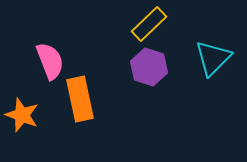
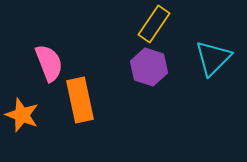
yellow rectangle: moved 5 px right; rotated 12 degrees counterclockwise
pink semicircle: moved 1 px left, 2 px down
orange rectangle: moved 1 px down
